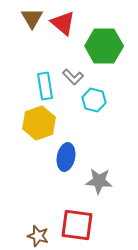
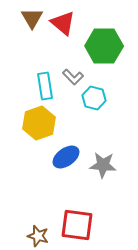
cyan hexagon: moved 2 px up
blue ellipse: rotated 44 degrees clockwise
gray star: moved 4 px right, 16 px up
